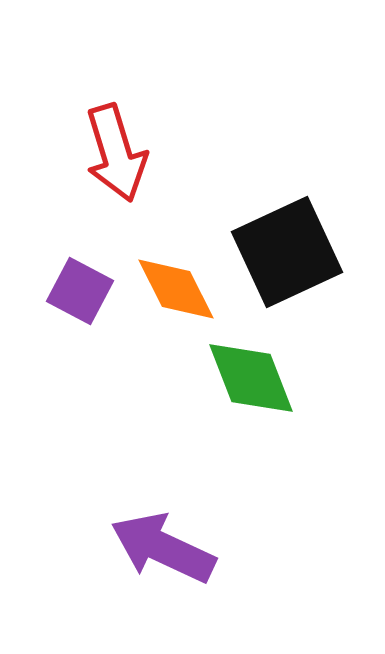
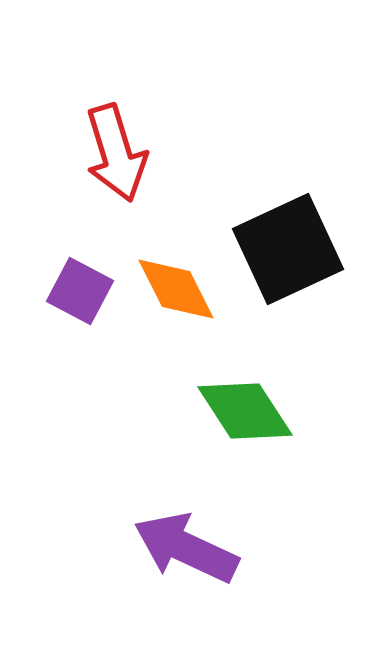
black square: moved 1 px right, 3 px up
green diamond: moved 6 px left, 33 px down; rotated 12 degrees counterclockwise
purple arrow: moved 23 px right
